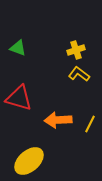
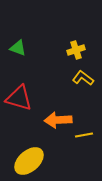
yellow L-shape: moved 4 px right, 4 px down
yellow line: moved 6 px left, 11 px down; rotated 54 degrees clockwise
